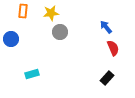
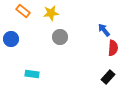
orange rectangle: rotated 56 degrees counterclockwise
blue arrow: moved 2 px left, 3 px down
gray circle: moved 5 px down
red semicircle: rotated 28 degrees clockwise
cyan rectangle: rotated 24 degrees clockwise
black rectangle: moved 1 px right, 1 px up
